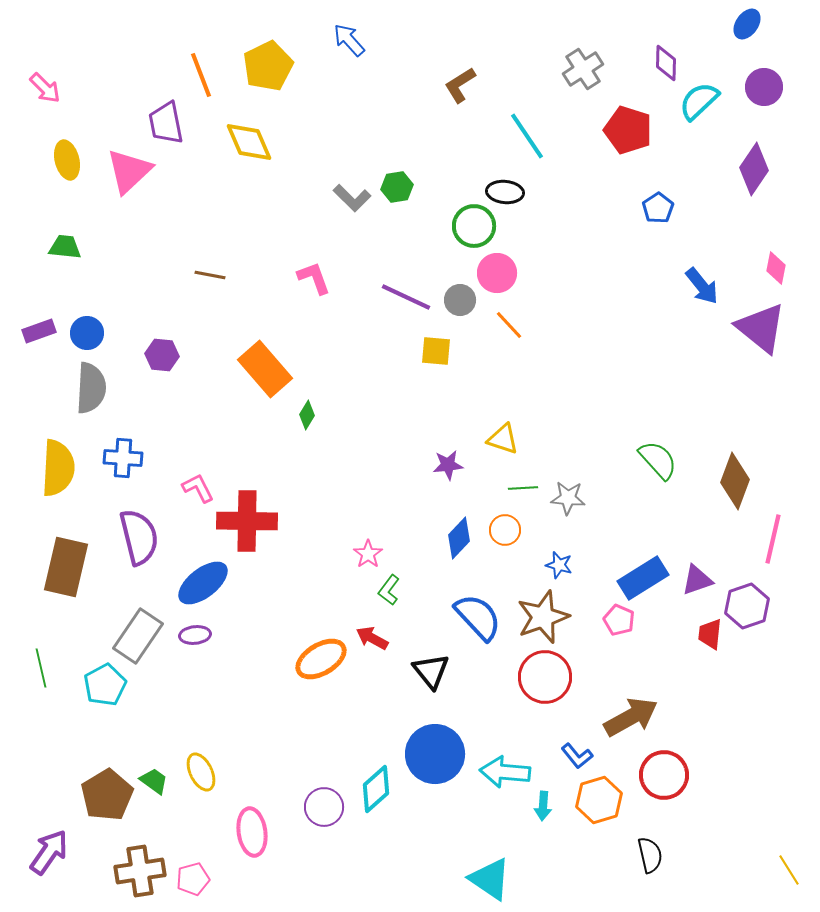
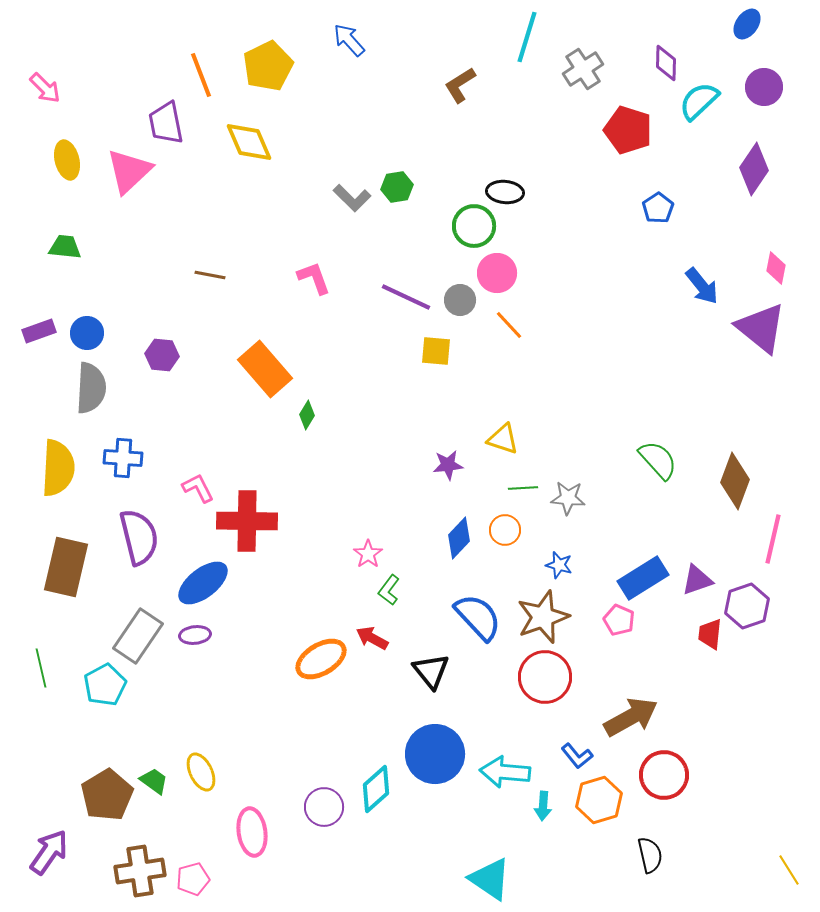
cyan line at (527, 136): moved 99 px up; rotated 51 degrees clockwise
